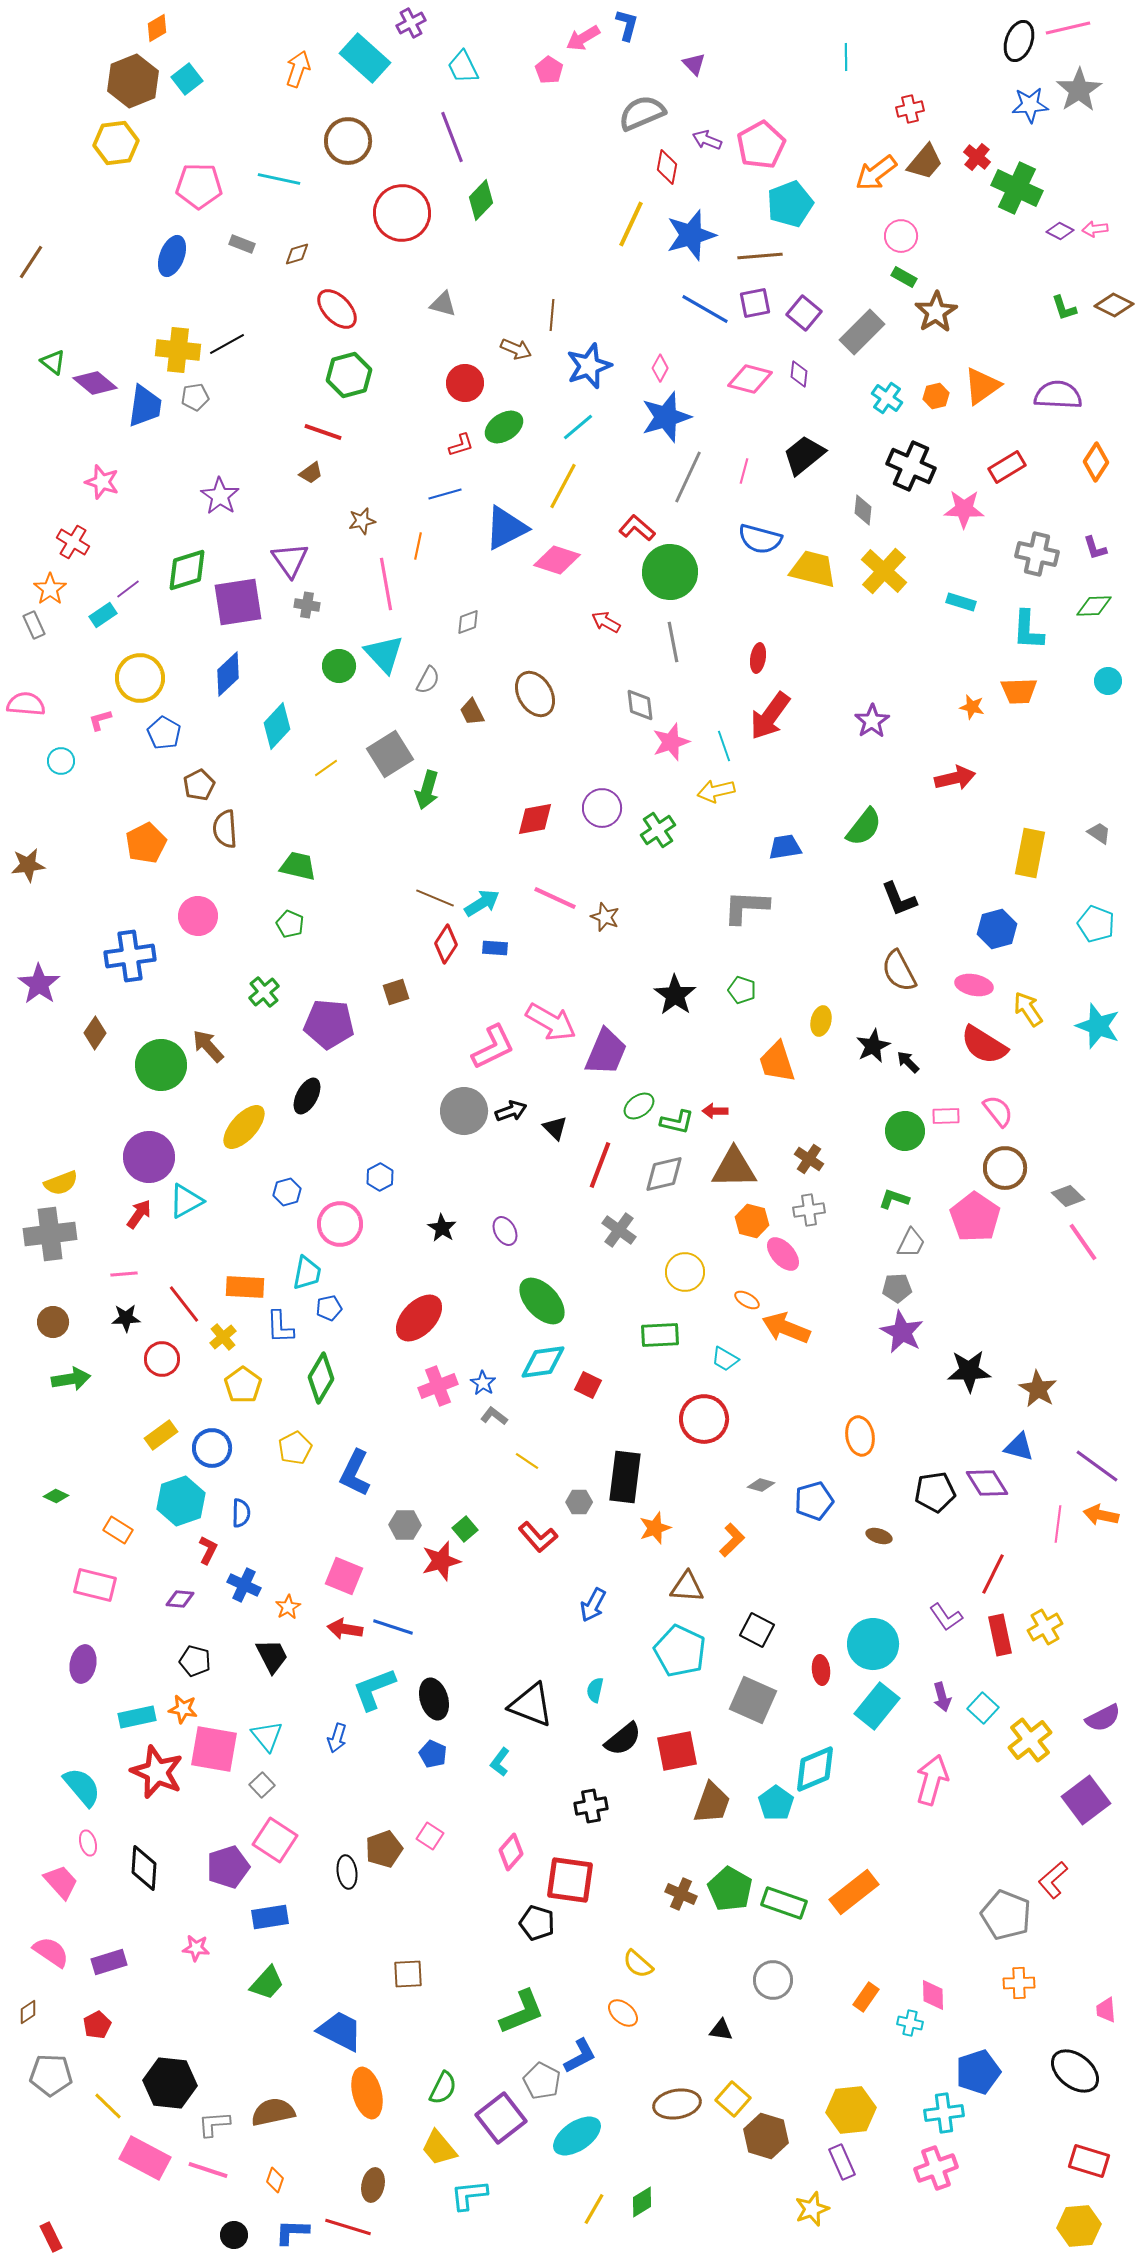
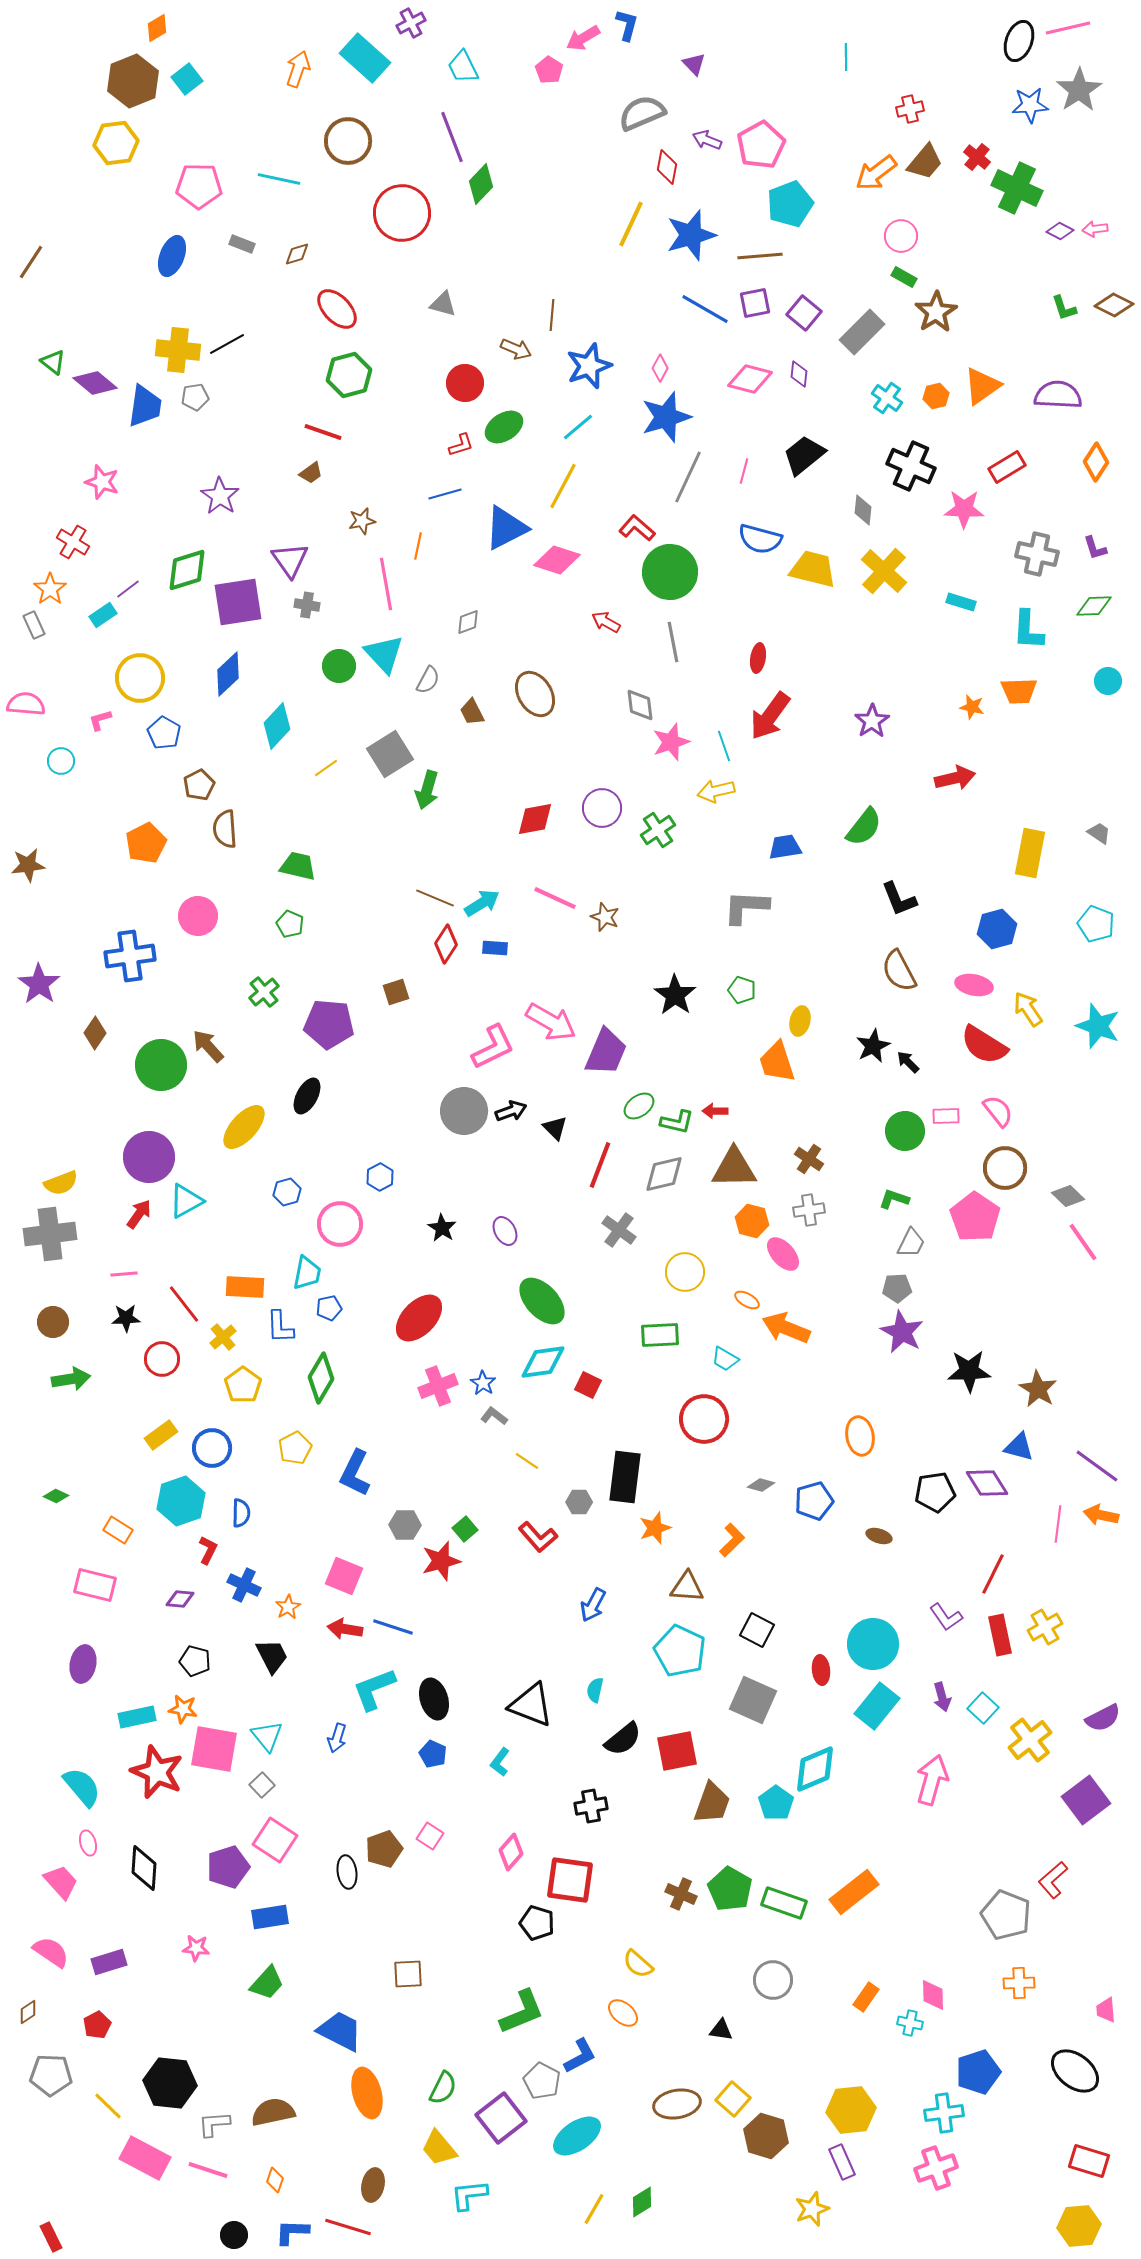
green diamond at (481, 200): moved 16 px up
yellow ellipse at (821, 1021): moved 21 px left
